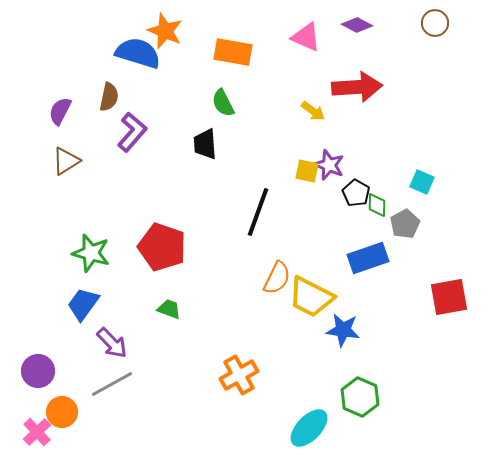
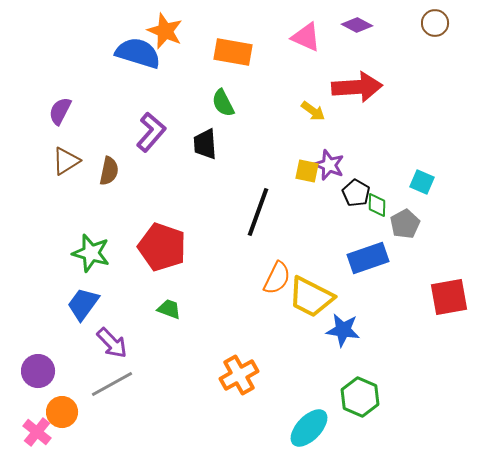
brown semicircle: moved 74 px down
purple L-shape: moved 19 px right
pink cross: rotated 8 degrees counterclockwise
